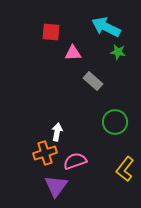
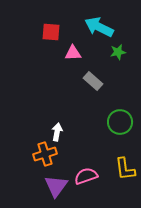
cyan arrow: moved 7 px left
green star: rotated 21 degrees counterclockwise
green circle: moved 5 px right
orange cross: moved 1 px down
pink semicircle: moved 11 px right, 15 px down
yellow L-shape: rotated 45 degrees counterclockwise
